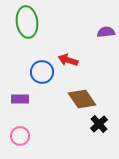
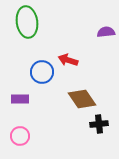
black cross: rotated 36 degrees clockwise
